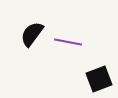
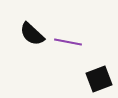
black semicircle: rotated 84 degrees counterclockwise
